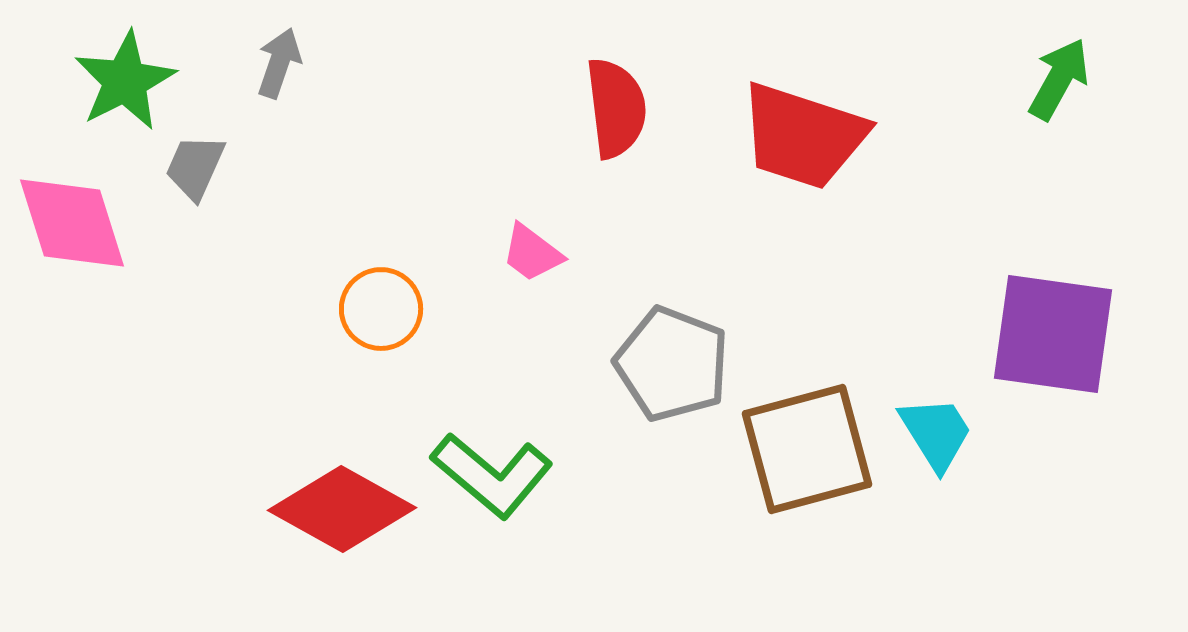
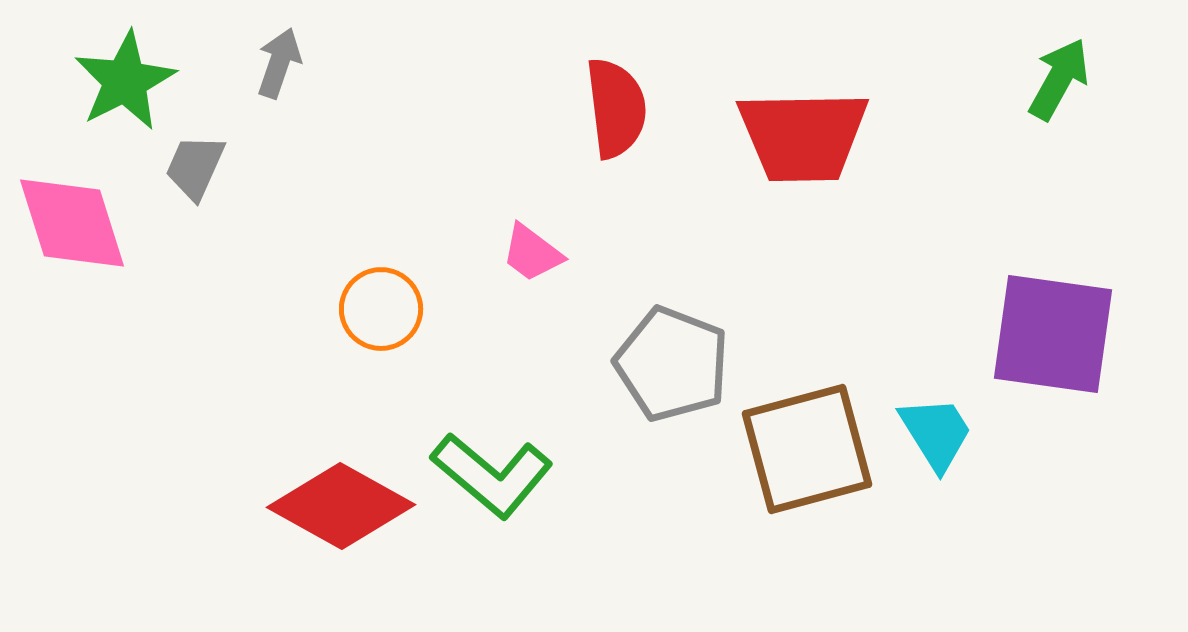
red trapezoid: rotated 19 degrees counterclockwise
red diamond: moved 1 px left, 3 px up
